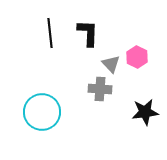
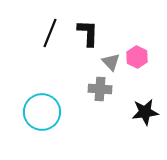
black line: rotated 28 degrees clockwise
gray triangle: moved 2 px up
